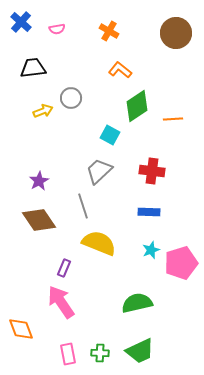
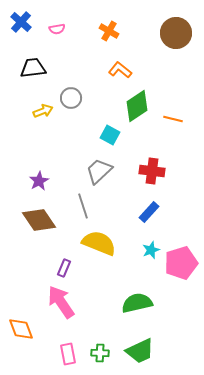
orange line: rotated 18 degrees clockwise
blue rectangle: rotated 50 degrees counterclockwise
